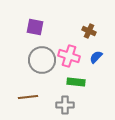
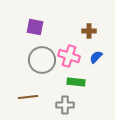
brown cross: rotated 24 degrees counterclockwise
